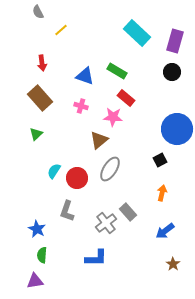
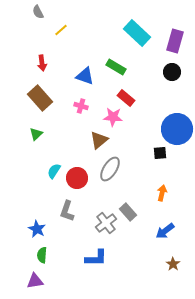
green rectangle: moved 1 px left, 4 px up
black square: moved 7 px up; rotated 24 degrees clockwise
